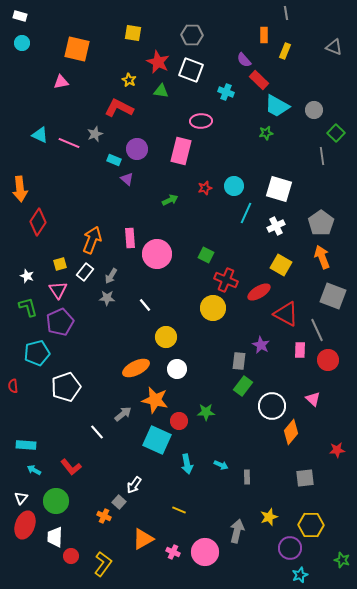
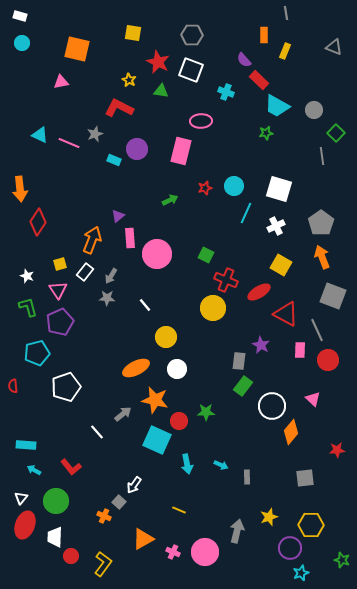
purple triangle at (127, 179): moved 9 px left, 37 px down; rotated 40 degrees clockwise
cyan star at (300, 575): moved 1 px right, 2 px up
